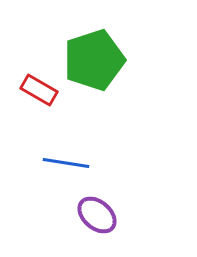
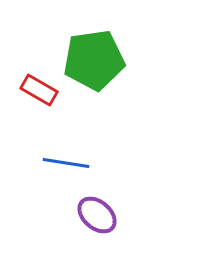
green pentagon: rotated 10 degrees clockwise
